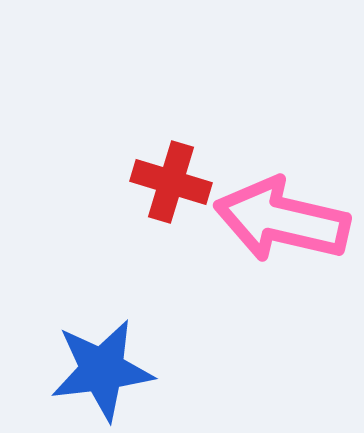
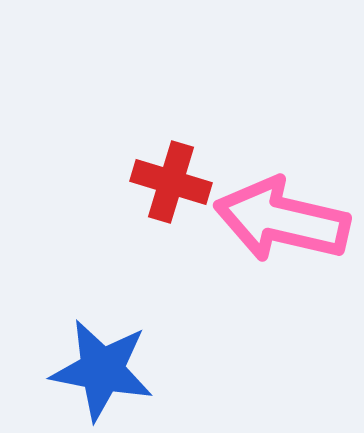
blue star: rotated 18 degrees clockwise
